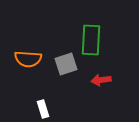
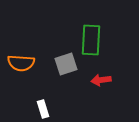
orange semicircle: moved 7 px left, 4 px down
